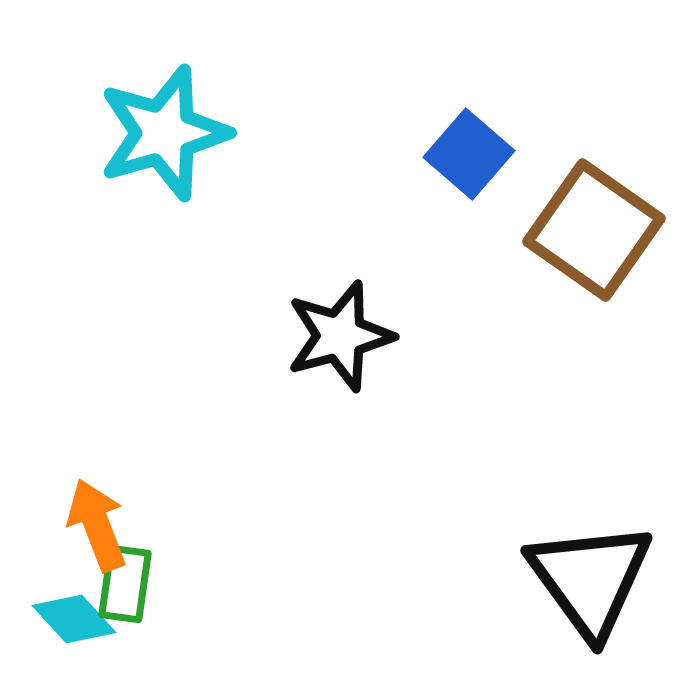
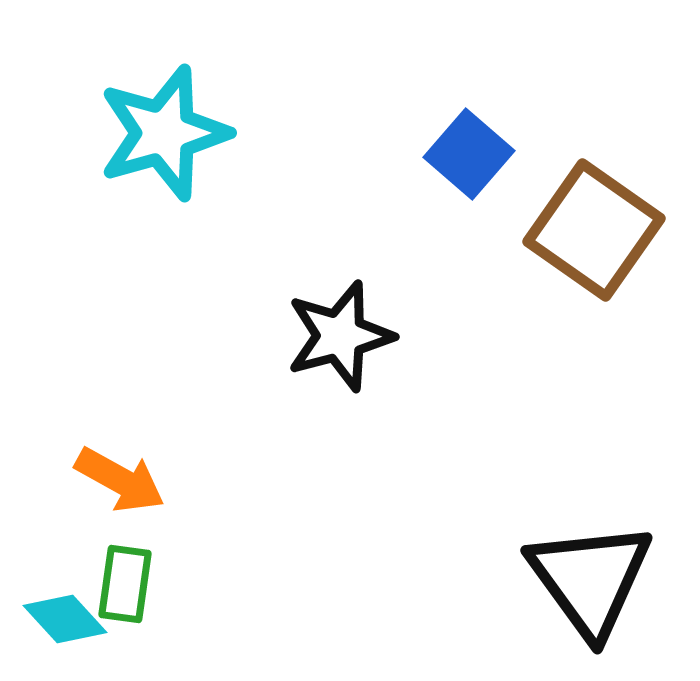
orange arrow: moved 23 px right, 45 px up; rotated 140 degrees clockwise
cyan diamond: moved 9 px left
